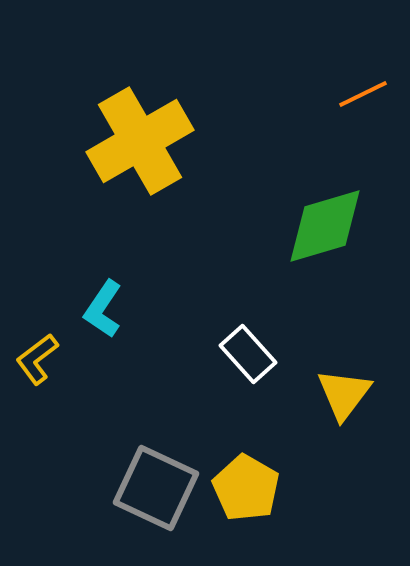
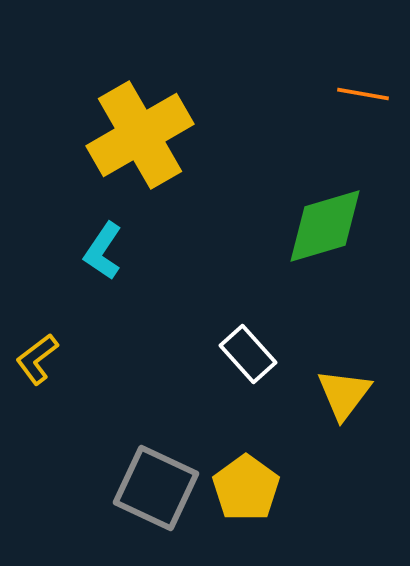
orange line: rotated 36 degrees clockwise
yellow cross: moved 6 px up
cyan L-shape: moved 58 px up
yellow pentagon: rotated 6 degrees clockwise
